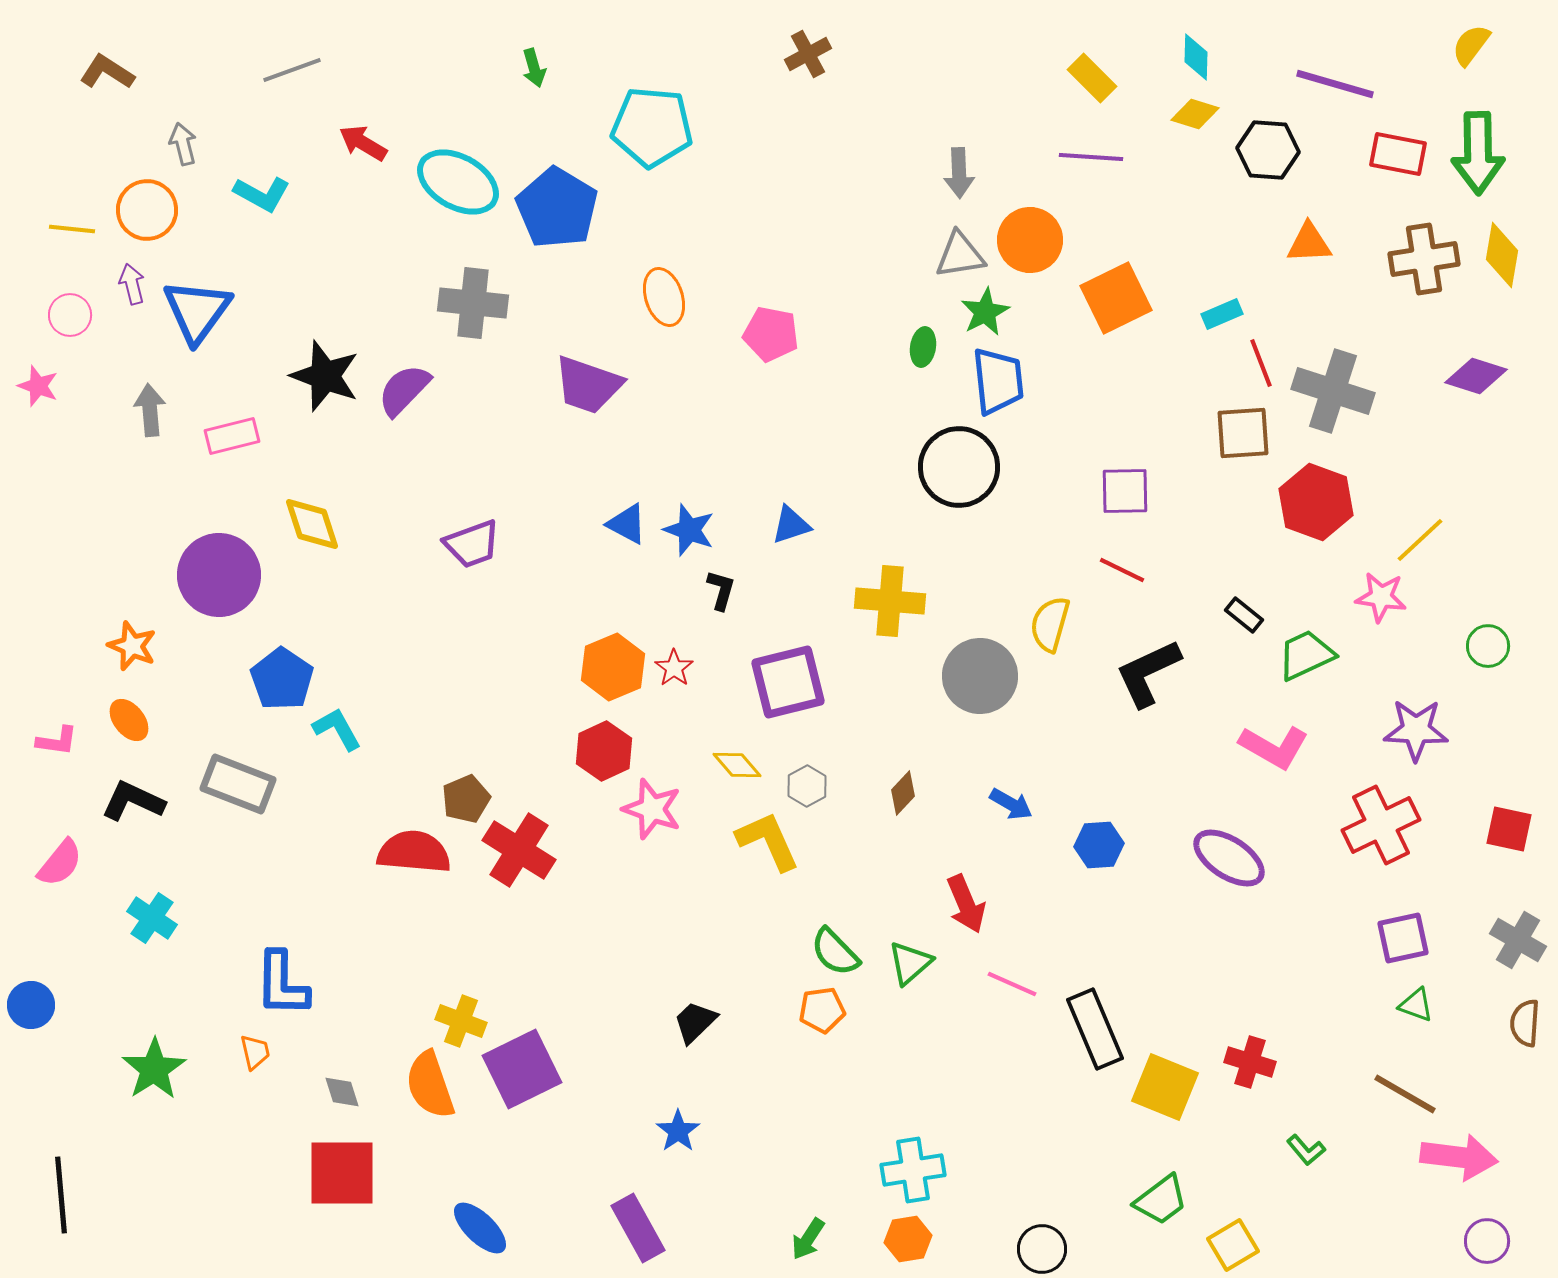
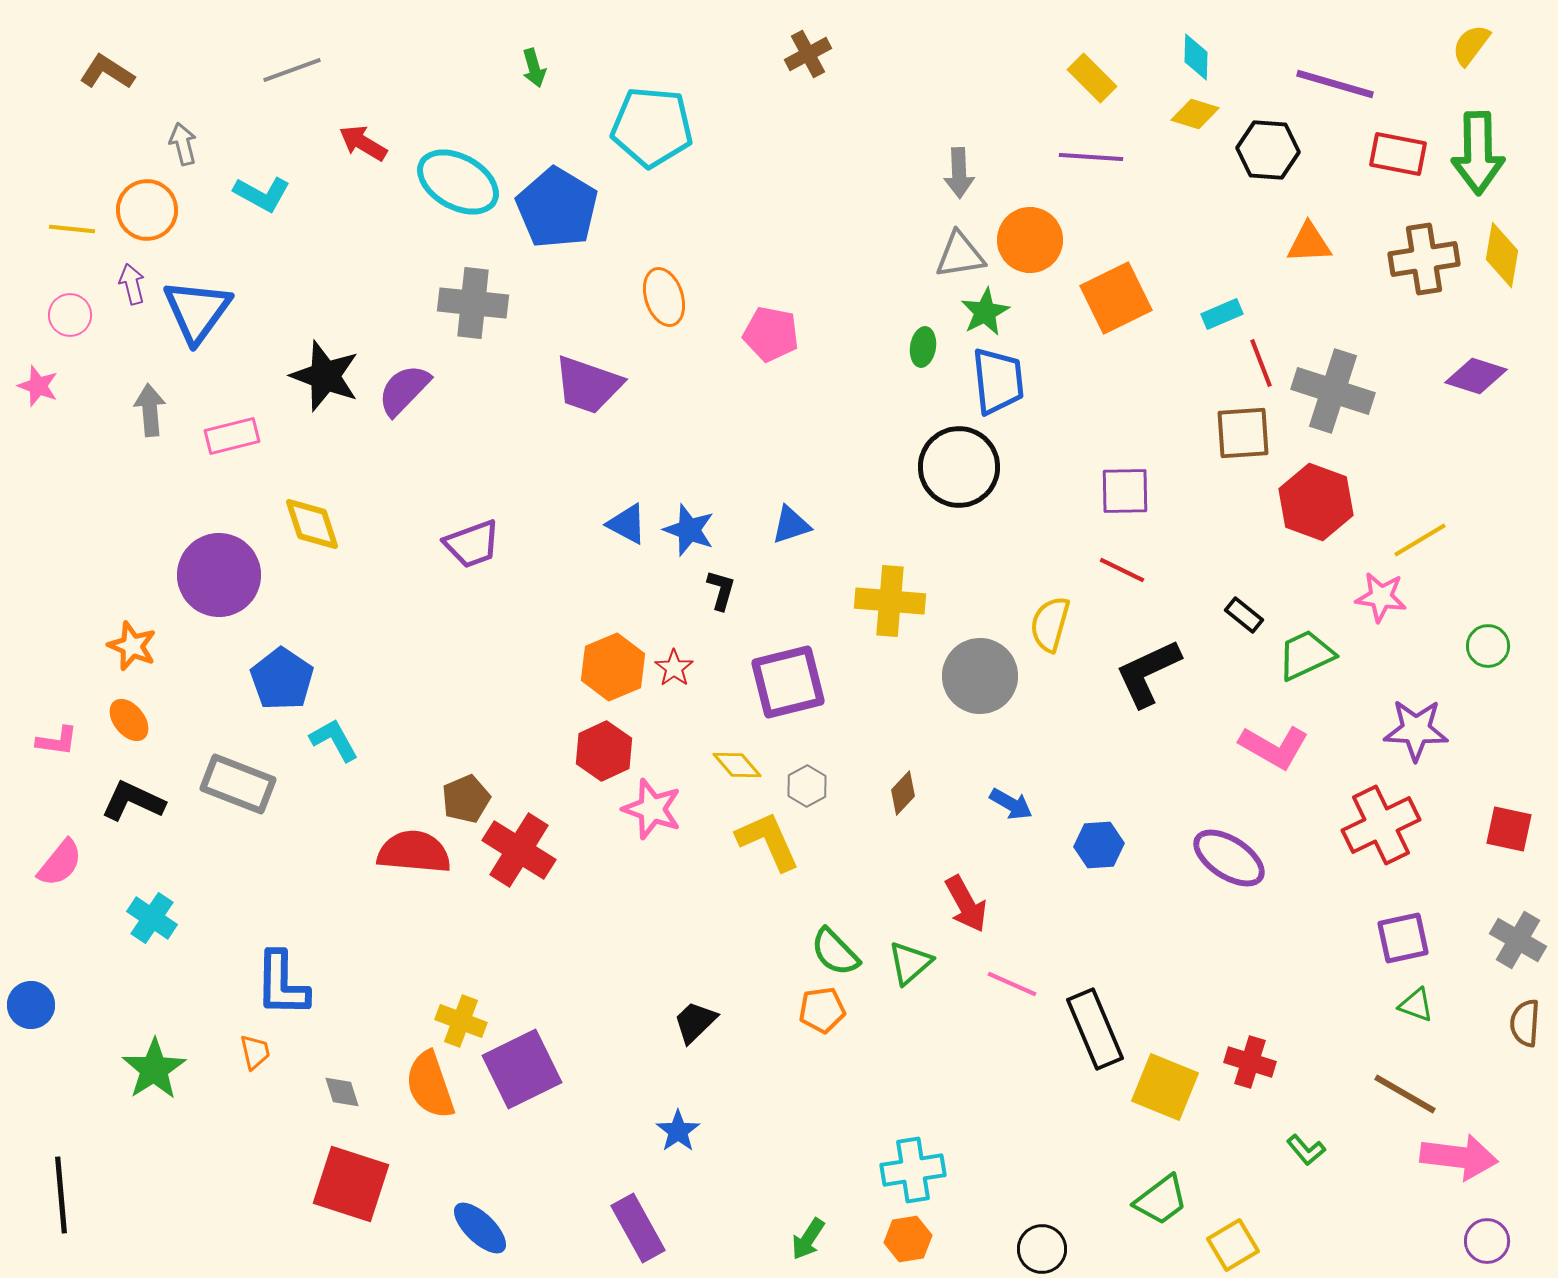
yellow line at (1420, 540): rotated 12 degrees clockwise
cyan L-shape at (337, 729): moved 3 px left, 11 px down
red arrow at (966, 904): rotated 6 degrees counterclockwise
red square at (342, 1173): moved 9 px right, 11 px down; rotated 18 degrees clockwise
